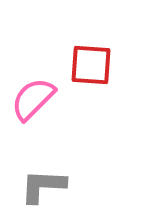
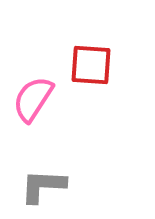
pink semicircle: rotated 12 degrees counterclockwise
